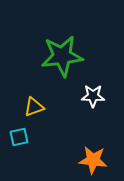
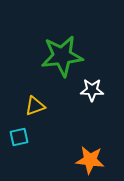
white star: moved 1 px left, 6 px up
yellow triangle: moved 1 px right, 1 px up
orange star: moved 3 px left
